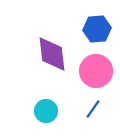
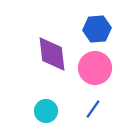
pink circle: moved 1 px left, 3 px up
